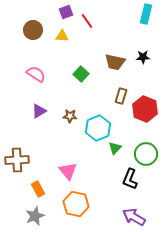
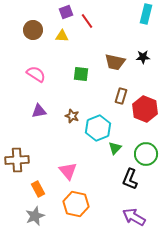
green square: rotated 35 degrees counterclockwise
purple triangle: rotated 21 degrees clockwise
brown star: moved 2 px right; rotated 16 degrees clockwise
